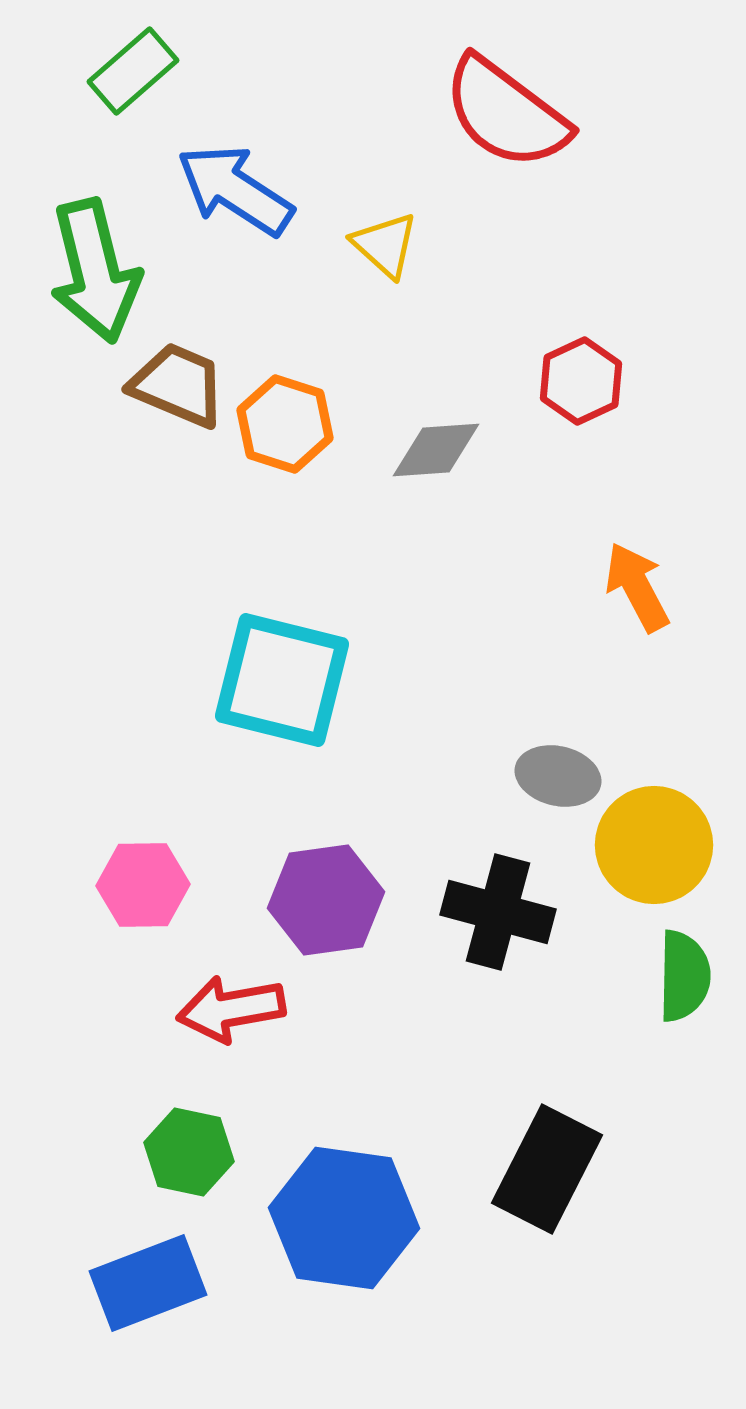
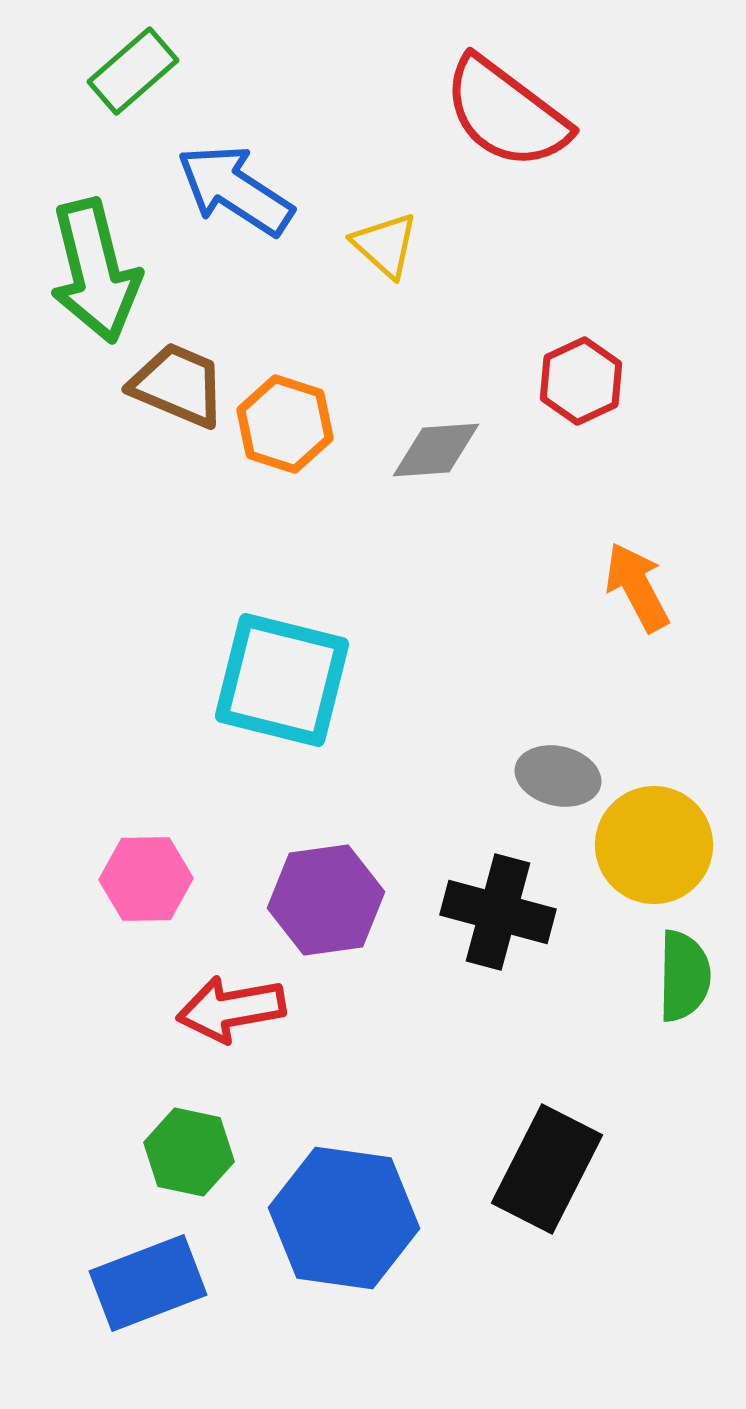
pink hexagon: moved 3 px right, 6 px up
